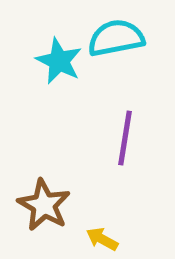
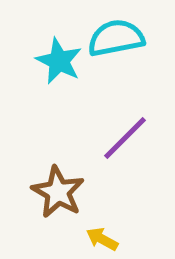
purple line: rotated 36 degrees clockwise
brown star: moved 14 px right, 13 px up
